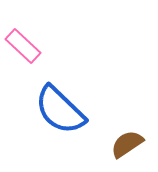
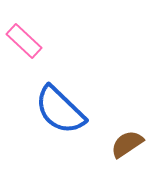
pink rectangle: moved 1 px right, 5 px up
